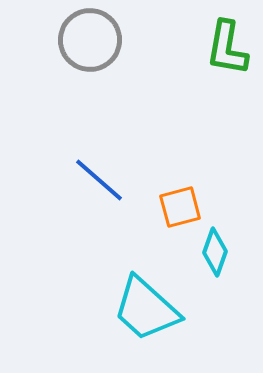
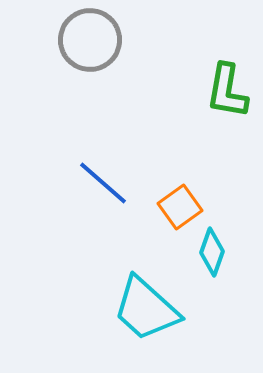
green L-shape: moved 43 px down
blue line: moved 4 px right, 3 px down
orange square: rotated 21 degrees counterclockwise
cyan diamond: moved 3 px left
